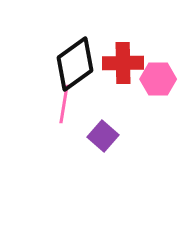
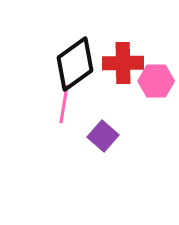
pink hexagon: moved 2 px left, 2 px down
